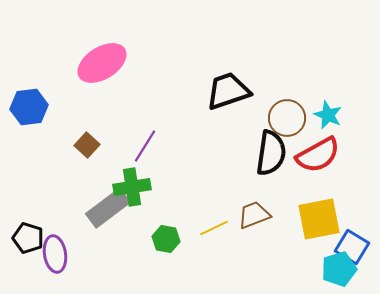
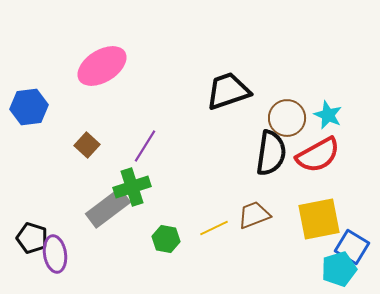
pink ellipse: moved 3 px down
green cross: rotated 9 degrees counterclockwise
black pentagon: moved 4 px right
